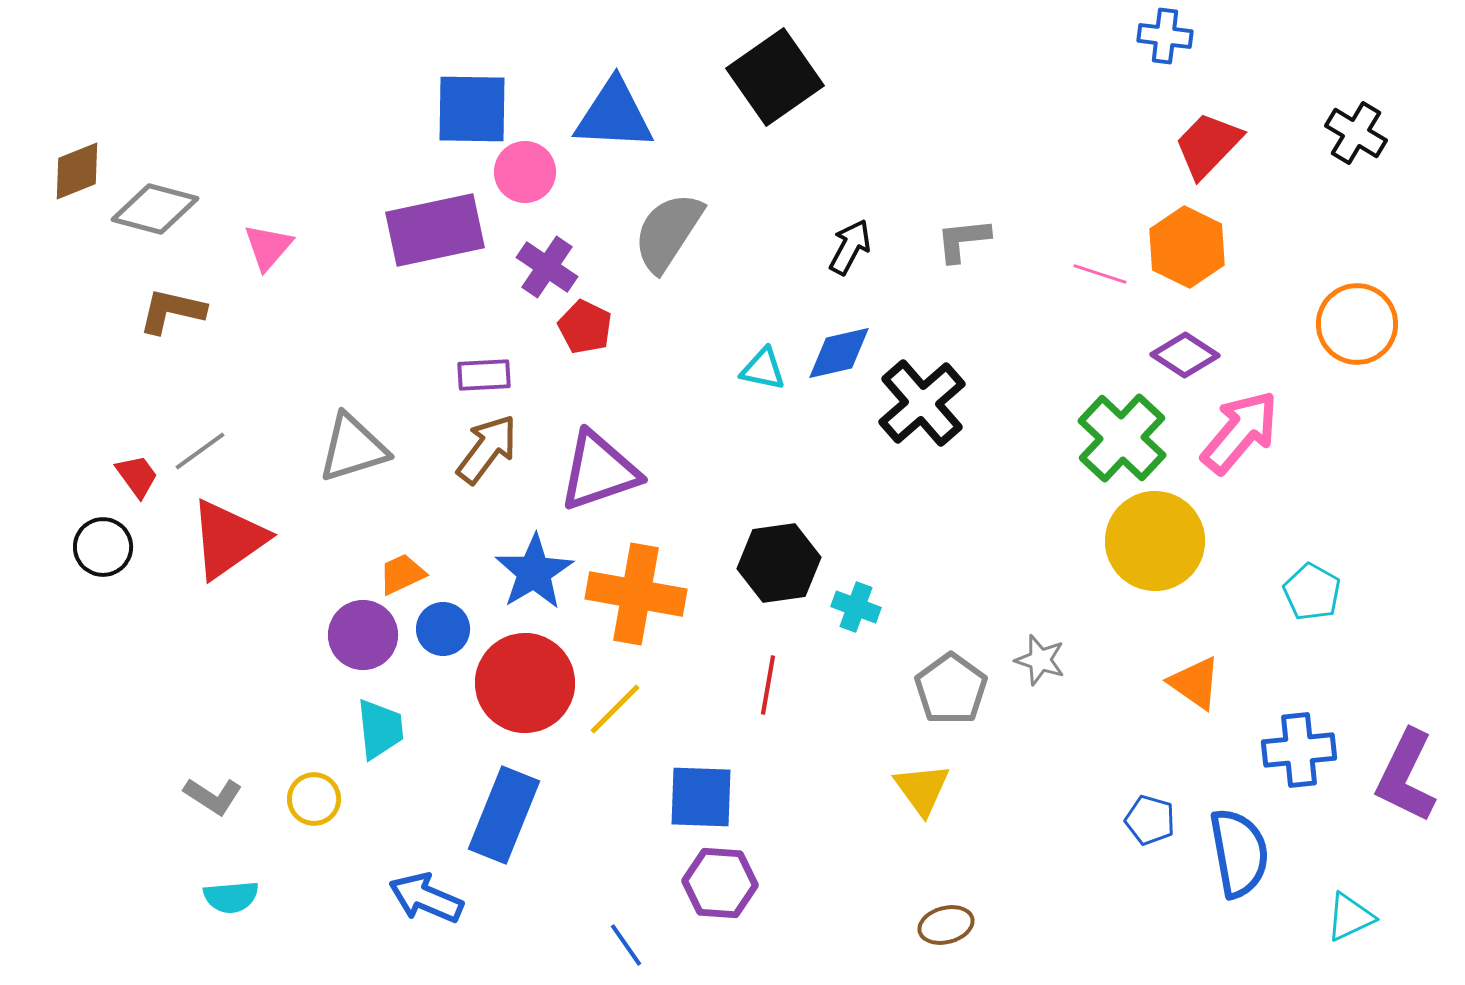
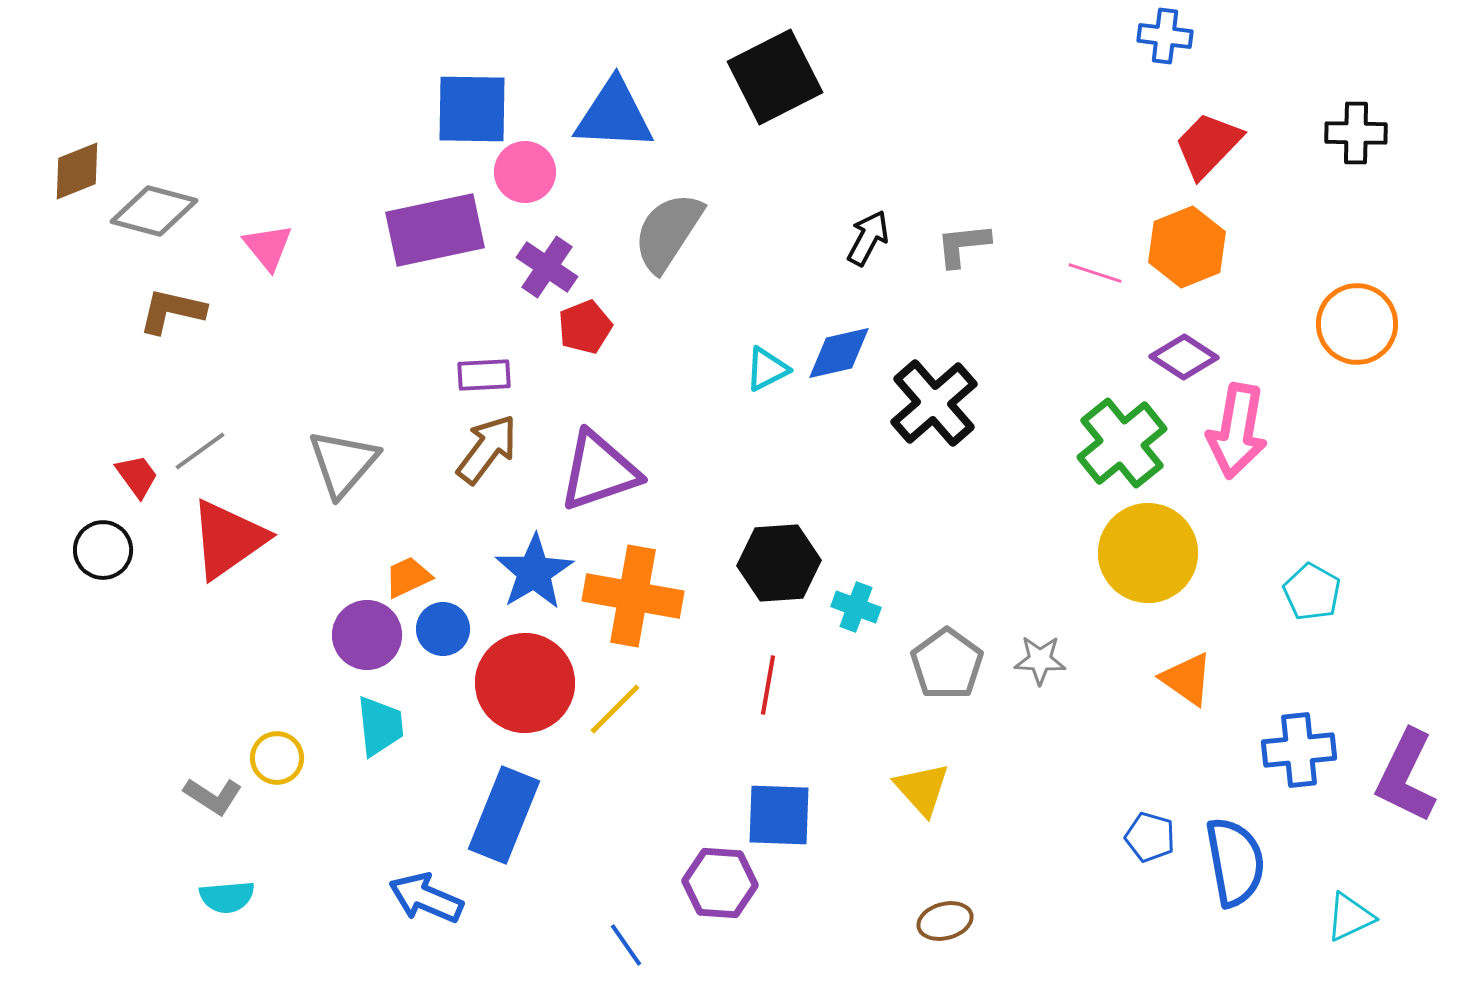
black square at (775, 77): rotated 8 degrees clockwise
black cross at (1356, 133): rotated 30 degrees counterclockwise
gray diamond at (155, 209): moved 1 px left, 2 px down
gray L-shape at (963, 240): moved 5 px down
pink triangle at (268, 247): rotated 20 degrees counterclockwise
black arrow at (850, 247): moved 18 px right, 9 px up
orange hexagon at (1187, 247): rotated 12 degrees clockwise
pink line at (1100, 274): moved 5 px left, 1 px up
red pentagon at (585, 327): rotated 24 degrees clockwise
purple diamond at (1185, 355): moved 1 px left, 2 px down
cyan triangle at (763, 369): moved 4 px right; rotated 39 degrees counterclockwise
black cross at (922, 403): moved 12 px right
pink arrow at (1240, 432): moved 3 px left, 1 px up; rotated 150 degrees clockwise
green cross at (1122, 438): moved 5 px down; rotated 8 degrees clockwise
gray triangle at (353, 448): moved 10 px left, 15 px down; rotated 32 degrees counterclockwise
yellow circle at (1155, 541): moved 7 px left, 12 px down
black circle at (103, 547): moved 3 px down
black hexagon at (779, 563): rotated 4 degrees clockwise
orange trapezoid at (402, 574): moved 6 px right, 3 px down
orange cross at (636, 594): moved 3 px left, 2 px down
purple circle at (363, 635): moved 4 px right
gray star at (1040, 660): rotated 15 degrees counterclockwise
orange triangle at (1195, 683): moved 8 px left, 4 px up
gray pentagon at (951, 689): moved 4 px left, 25 px up
cyan trapezoid at (380, 729): moved 3 px up
yellow triangle at (922, 789): rotated 6 degrees counterclockwise
blue square at (701, 797): moved 78 px right, 18 px down
yellow circle at (314, 799): moved 37 px left, 41 px up
blue pentagon at (1150, 820): moved 17 px down
blue semicircle at (1239, 853): moved 4 px left, 9 px down
cyan semicircle at (231, 897): moved 4 px left
brown ellipse at (946, 925): moved 1 px left, 4 px up
